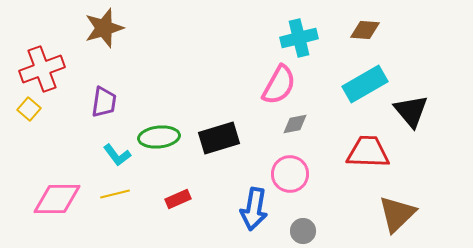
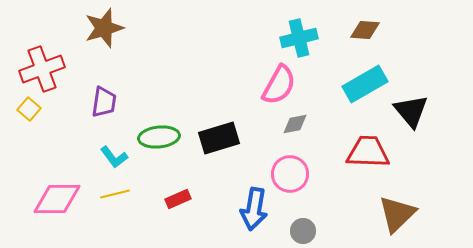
cyan L-shape: moved 3 px left, 2 px down
